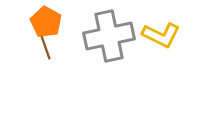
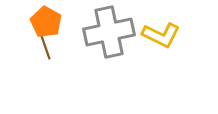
gray cross: moved 4 px up
